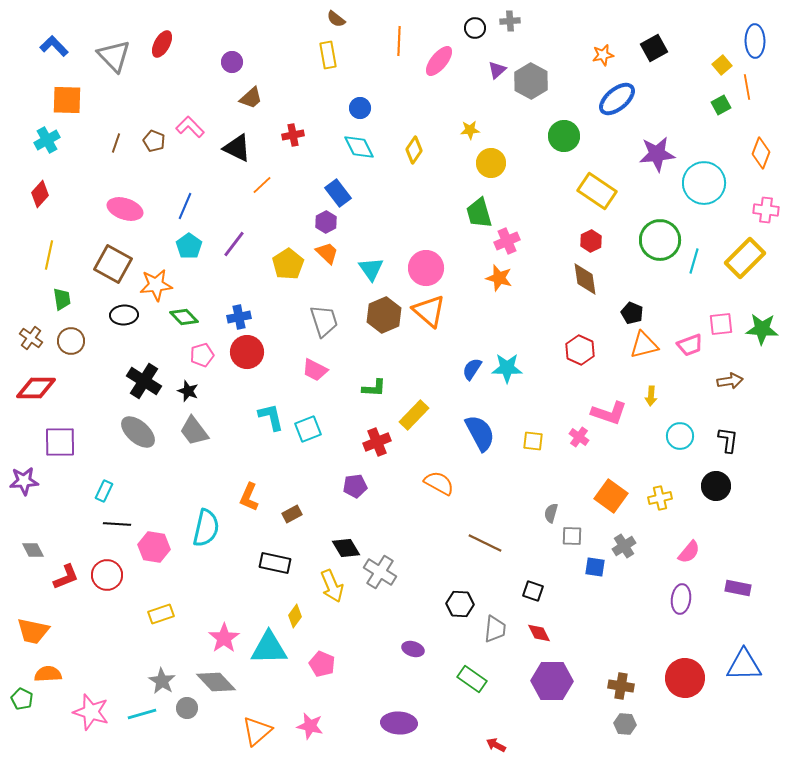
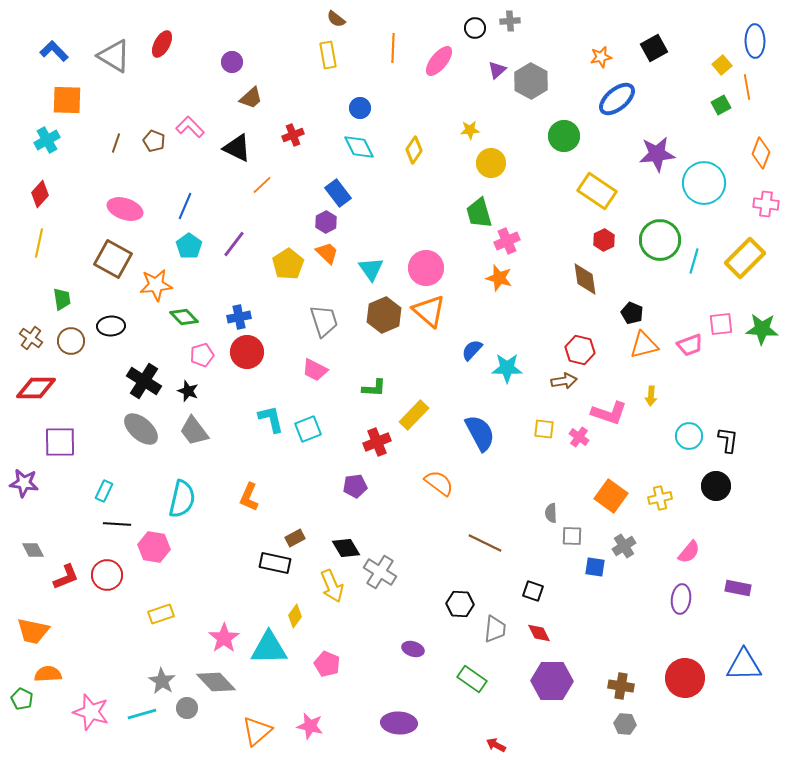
orange line at (399, 41): moved 6 px left, 7 px down
blue L-shape at (54, 46): moved 5 px down
orange star at (603, 55): moved 2 px left, 2 px down
gray triangle at (114, 56): rotated 15 degrees counterclockwise
red cross at (293, 135): rotated 10 degrees counterclockwise
pink cross at (766, 210): moved 6 px up
red hexagon at (591, 241): moved 13 px right, 1 px up
yellow line at (49, 255): moved 10 px left, 12 px up
brown square at (113, 264): moved 5 px up
black ellipse at (124, 315): moved 13 px left, 11 px down
red hexagon at (580, 350): rotated 12 degrees counterclockwise
blue semicircle at (472, 369): moved 19 px up; rotated 10 degrees clockwise
brown arrow at (730, 381): moved 166 px left
cyan L-shape at (271, 417): moved 2 px down
gray ellipse at (138, 432): moved 3 px right, 3 px up
cyan circle at (680, 436): moved 9 px right
yellow square at (533, 441): moved 11 px right, 12 px up
purple star at (24, 481): moved 2 px down; rotated 12 degrees clockwise
orange semicircle at (439, 483): rotated 8 degrees clockwise
gray semicircle at (551, 513): rotated 18 degrees counterclockwise
brown rectangle at (292, 514): moved 3 px right, 24 px down
cyan semicircle at (206, 528): moved 24 px left, 29 px up
pink pentagon at (322, 664): moved 5 px right
